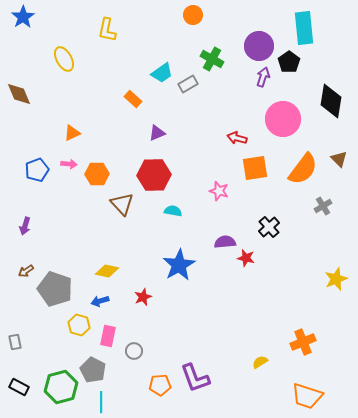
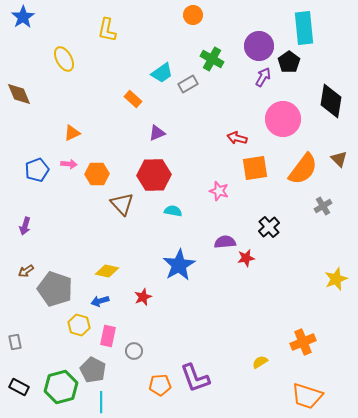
purple arrow at (263, 77): rotated 12 degrees clockwise
red star at (246, 258): rotated 24 degrees counterclockwise
